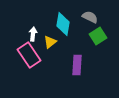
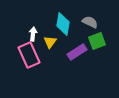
gray semicircle: moved 5 px down
green square: moved 1 px left, 5 px down; rotated 12 degrees clockwise
yellow triangle: rotated 16 degrees counterclockwise
pink rectangle: rotated 10 degrees clockwise
purple rectangle: moved 13 px up; rotated 54 degrees clockwise
